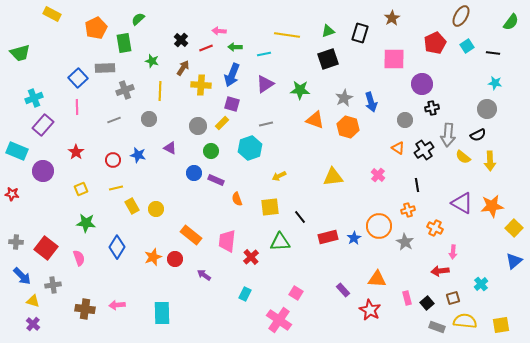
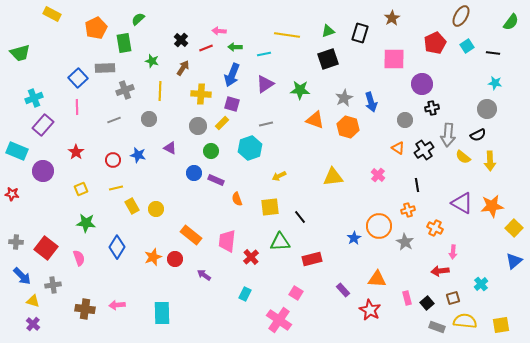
yellow cross at (201, 85): moved 9 px down
red rectangle at (328, 237): moved 16 px left, 22 px down
